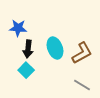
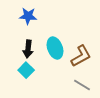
blue star: moved 10 px right, 12 px up
brown L-shape: moved 1 px left, 3 px down
